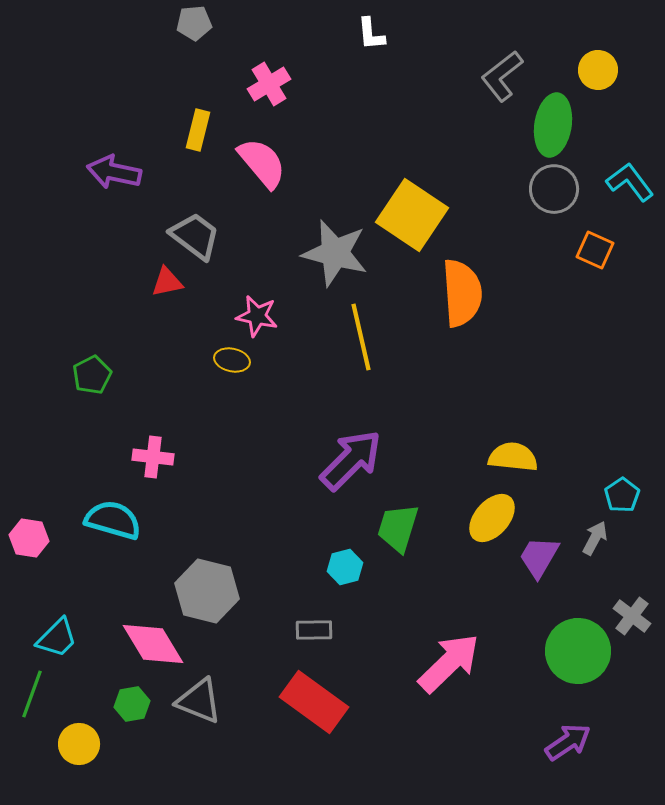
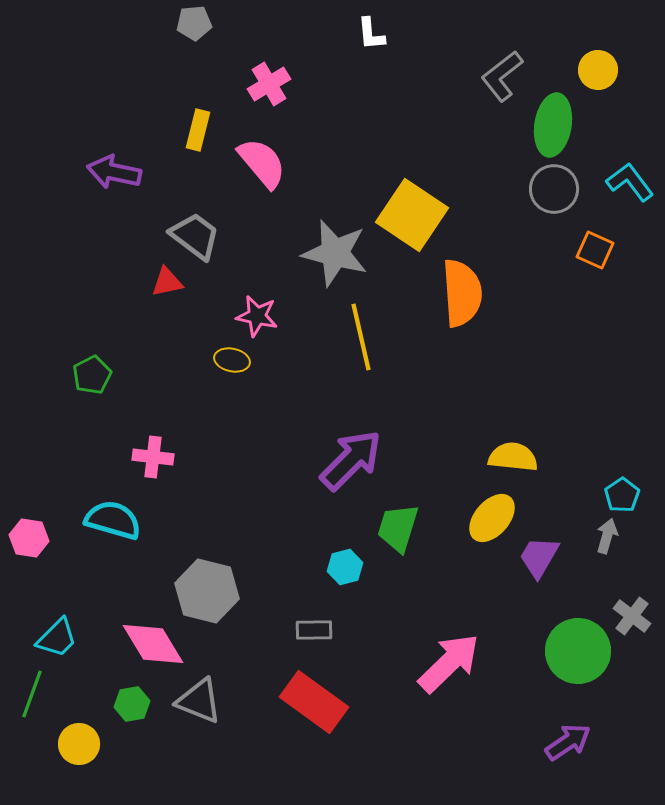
gray arrow at (595, 538): moved 12 px right, 2 px up; rotated 12 degrees counterclockwise
